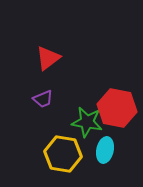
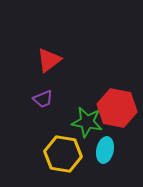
red triangle: moved 1 px right, 2 px down
